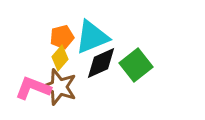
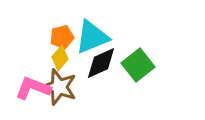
green square: moved 2 px right
